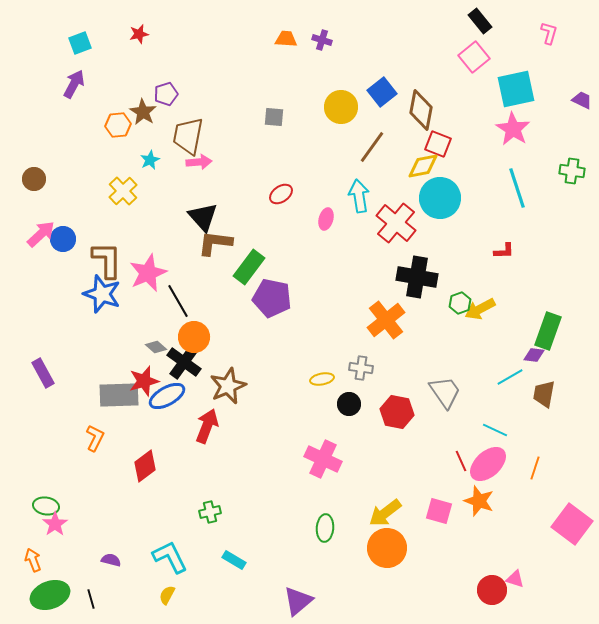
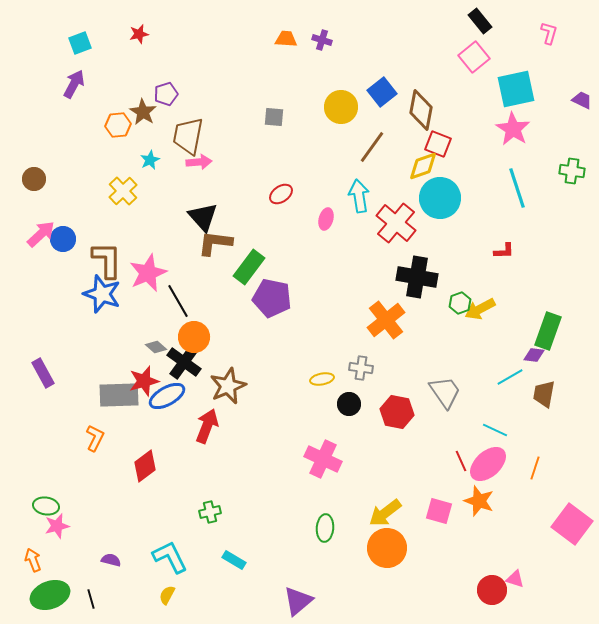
yellow diamond at (423, 166): rotated 8 degrees counterclockwise
pink star at (55, 524): moved 2 px right, 2 px down; rotated 20 degrees clockwise
